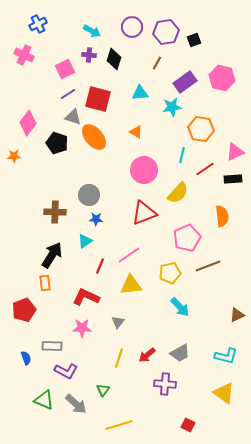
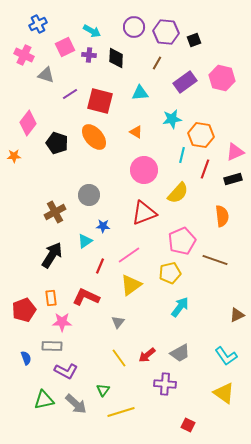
purple circle at (132, 27): moved 2 px right
purple hexagon at (166, 32): rotated 15 degrees clockwise
black diamond at (114, 59): moved 2 px right, 1 px up; rotated 15 degrees counterclockwise
pink square at (65, 69): moved 22 px up
purple line at (68, 94): moved 2 px right
red square at (98, 99): moved 2 px right, 2 px down
cyan star at (172, 107): moved 12 px down
gray triangle at (73, 117): moved 27 px left, 42 px up
orange hexagon at (201, 129): moved 6 px down
red line at (205, 169): rotated 36 degrees counterclockwise
black rectangle at (233, 179): rotated 12 degrees counterclockwise
brown cross at (55, 212): rotated 30 degrees counterclockwise
blue star at (96, 219): moved 7 px right, 7 px down
pink pentagon at (187, 238): moved 5 px left, 3 px down
brown line at (208, 266): moved 7 px right, 6 px up; rotated 40 degrees clockwise
orange rectangle at (45, 283): moved 6 px right, 15 px down
yellow triangle at (131, 285): rotated 30 degrees counterclockwise
cyan arrow at (180, 307): rotated 100 degrees counterclockwise
pink star at (82, 328): moved 20 px left, 6 px up
cyan L-shape at (226, 356): rotated 40 degrees clockwise
yellow line at (119, 358): rotated 54 degrees counterclockwise
green triangle at (44, 400): rotated 35 degrees counterclockwise
yellow line at (119, 425): moved 2 px right, 13 px up
